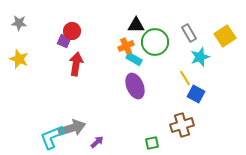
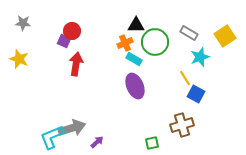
gray star: moved 4 px right
gray rectangle: rotated 30 degrees counterclockwise
orange cross: moved 1 px left, 3 px up
